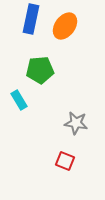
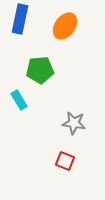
blue rectangle: moved 11 px left
gray star: moved 2 px left
